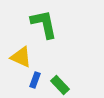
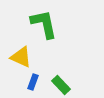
blue rectangle: moved 2 px left, 2 px down
green rectangle: moved 1 px right
